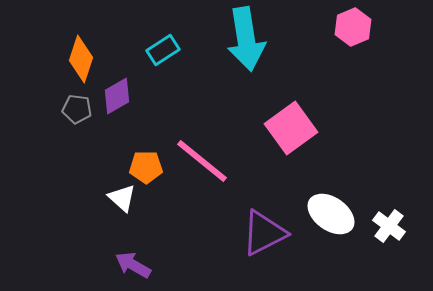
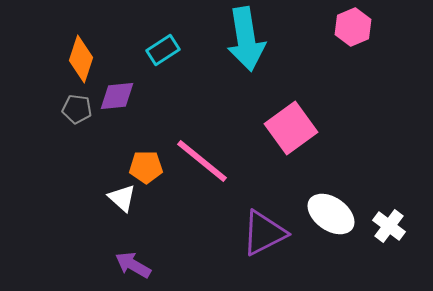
purple diamond: rotated 24 degrees clockwise
